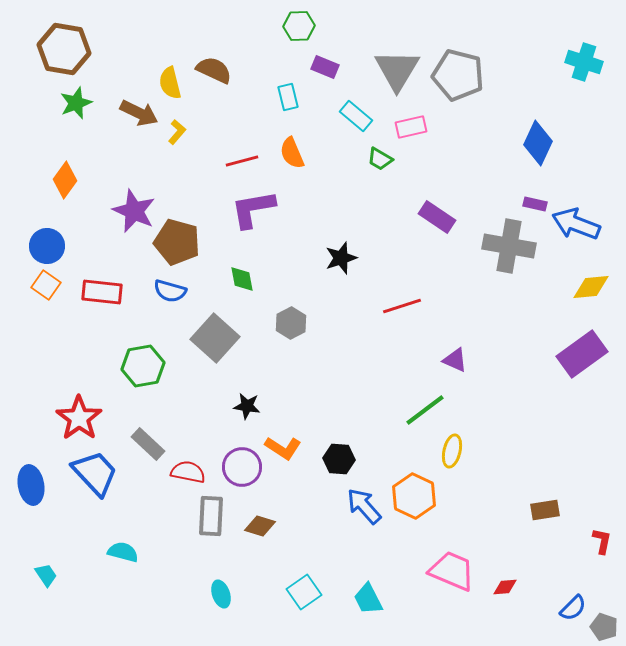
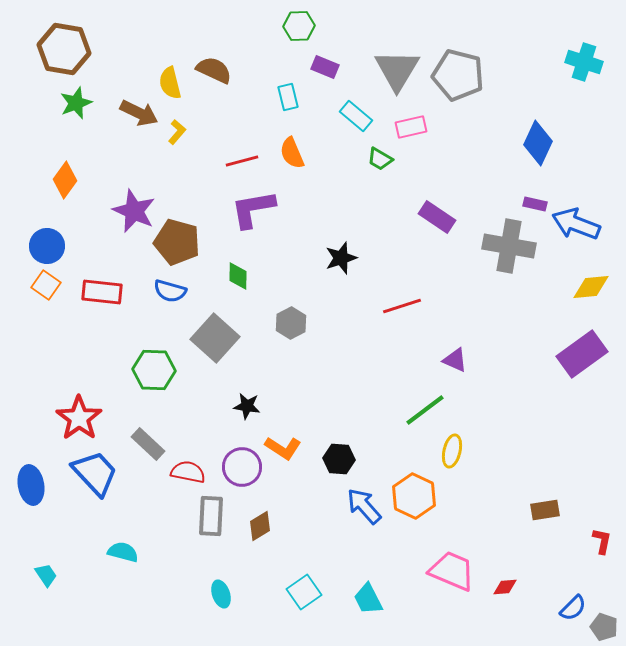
green diamond at (242, 279): moved 4 px left, 3 px up; rotated 12 degrees clockwise
green hexagon at (143, 366): moved 11 px right, 4 px down; rotated 12 degrees clockwise
brown diamond at (260, 526): rotated 48 degrees counterclockwise
